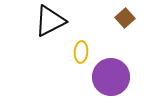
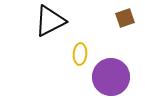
brown square: rotated 24 degrees clockwise
yellow ellipse: moved 1 px left, 2 px down
